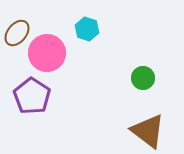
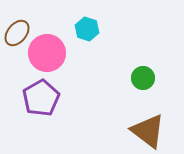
purple pentagon: moved 9 px right, 2 px down; rotated 9 degrees clockwise
